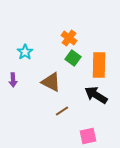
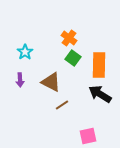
purple arrow: moved 7 px right
black arrow: moved 4 px right, 1 px up
brown line: moved 6 px up
